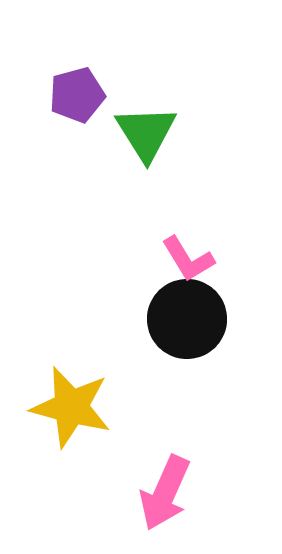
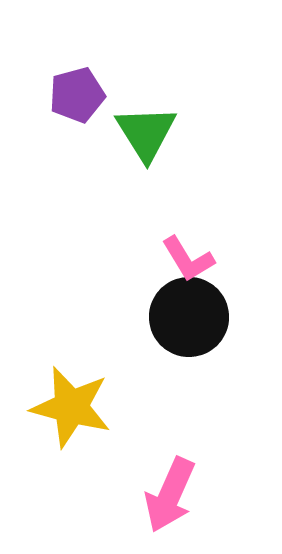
black circle: moved 2 px right, 2 px up
pink arrow: moved 5 px right, 2 px down
